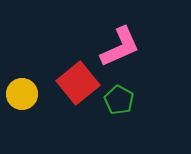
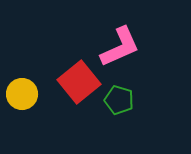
red square: moved 1 px right, 1 px up
green pentagon: rotated 12 degrees counterclockwise
